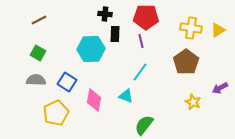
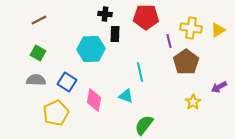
purple line: moved 28 px right
cyan line: rotated 48 degrees counterclockwise
purple arrow: moved 1 px left, 1 px up
yellow star: rotated 14 degrees clockwise
